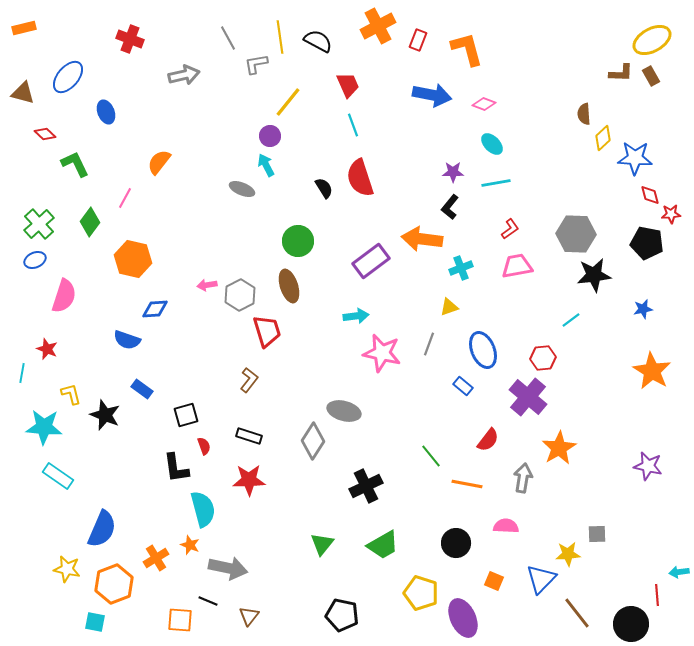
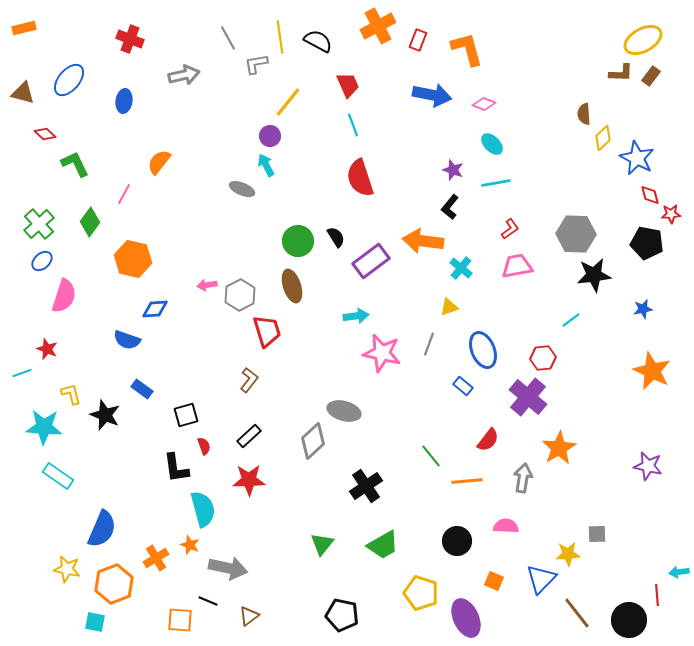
yellow ellipse at (652, 40): moved 9 px left
brown rectangle at (651, 76): rotated 66 degrees clockwise
blue ellipse at (68, 77): moved 1 px right, 3 px down
blue ellipse at (106, 112): moved 18 px right, 11 px up; rotated 30 degrees clockwise
blue star at (635, 158): moved 2 px right; rotated 24 degrees clockwise
purple star at (453, 172): moved 2 px up; rotated 20 degrees clockwise
black semicircle at (324, 188): moved 12 px right, 49 px down
pink line at (125, 198): moved 1 px left, 4 px up
orange arrow at (422, 239): moved 1 px right, 2 px down
blue ellipse at (35, 260): moved 7 px right, 1 px down; rotated 20 degrees counterclockwise
cyan cross at (461, 268): rotated 30 degrees counterclockwise
brown ellipse at (289, 286): moved 3 px right
orange star at (652, 371): rotated 6 degrees counterclockwise
cyan line at (22, 373): rotated 60 degrees clockwise
black rectangle at (249, 436): rotated 60 degrees counterclockwise
gray diamond at (313, 441): rotated 15 degrees clockwise
orange line at (467, 484): moved 3 px up; rotated 16 degrees counterclockwise
black cross at (366, 486): rotated 8 degrees counterclockwise
black circle at (456, 543): moved 1 px right, 2 px up
brown triangle at (249, 616): rotated 15 degrees clockwise
purple ellipse at (463, 618): moved 3 px right
black circle at (631, 624): moved 2 px left, 4 px up
